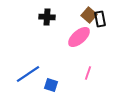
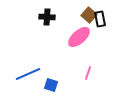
blue line: rotated 10 degrees clockwise
